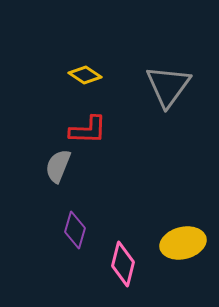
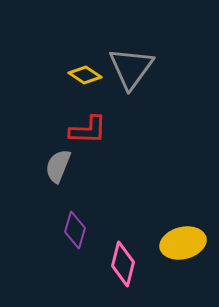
gray triangle: moved 37 px left, 18 px up
